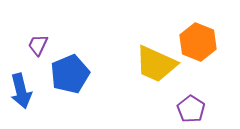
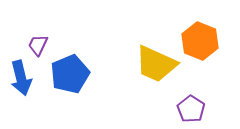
orange hexagon: moved 2 px right, 1 px up
blue arrow: moved 13 px up
